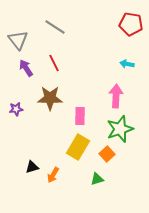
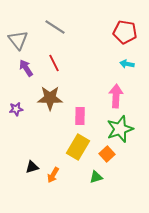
red pentagon: moved 6 px left, 8 px down
green triangle: moved 1 px left, 2 px up
